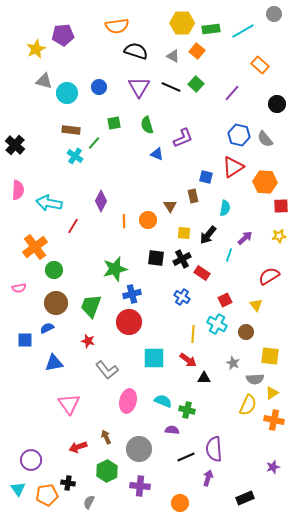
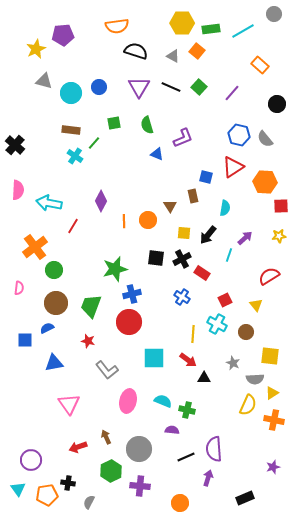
green square at (196, 84): moved 3 px right, 3 px down
cyan circle at (67, 93): moved 4 px right
pink semicircle at (19, 288): rotated 72 degrees counterclockwise
green hexagon at (107, 471): moved 4 px right
